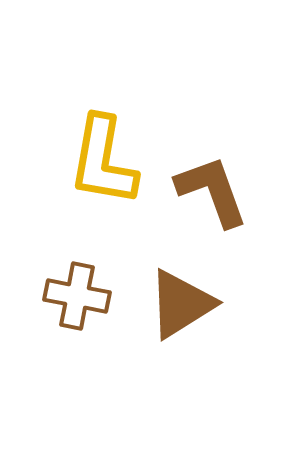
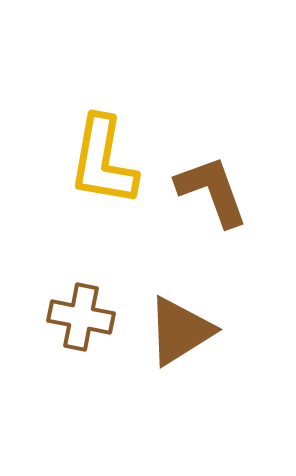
brown cross: moved 4 px right, 21 px down
brown triangle: moved 1 px left, 27 px down
